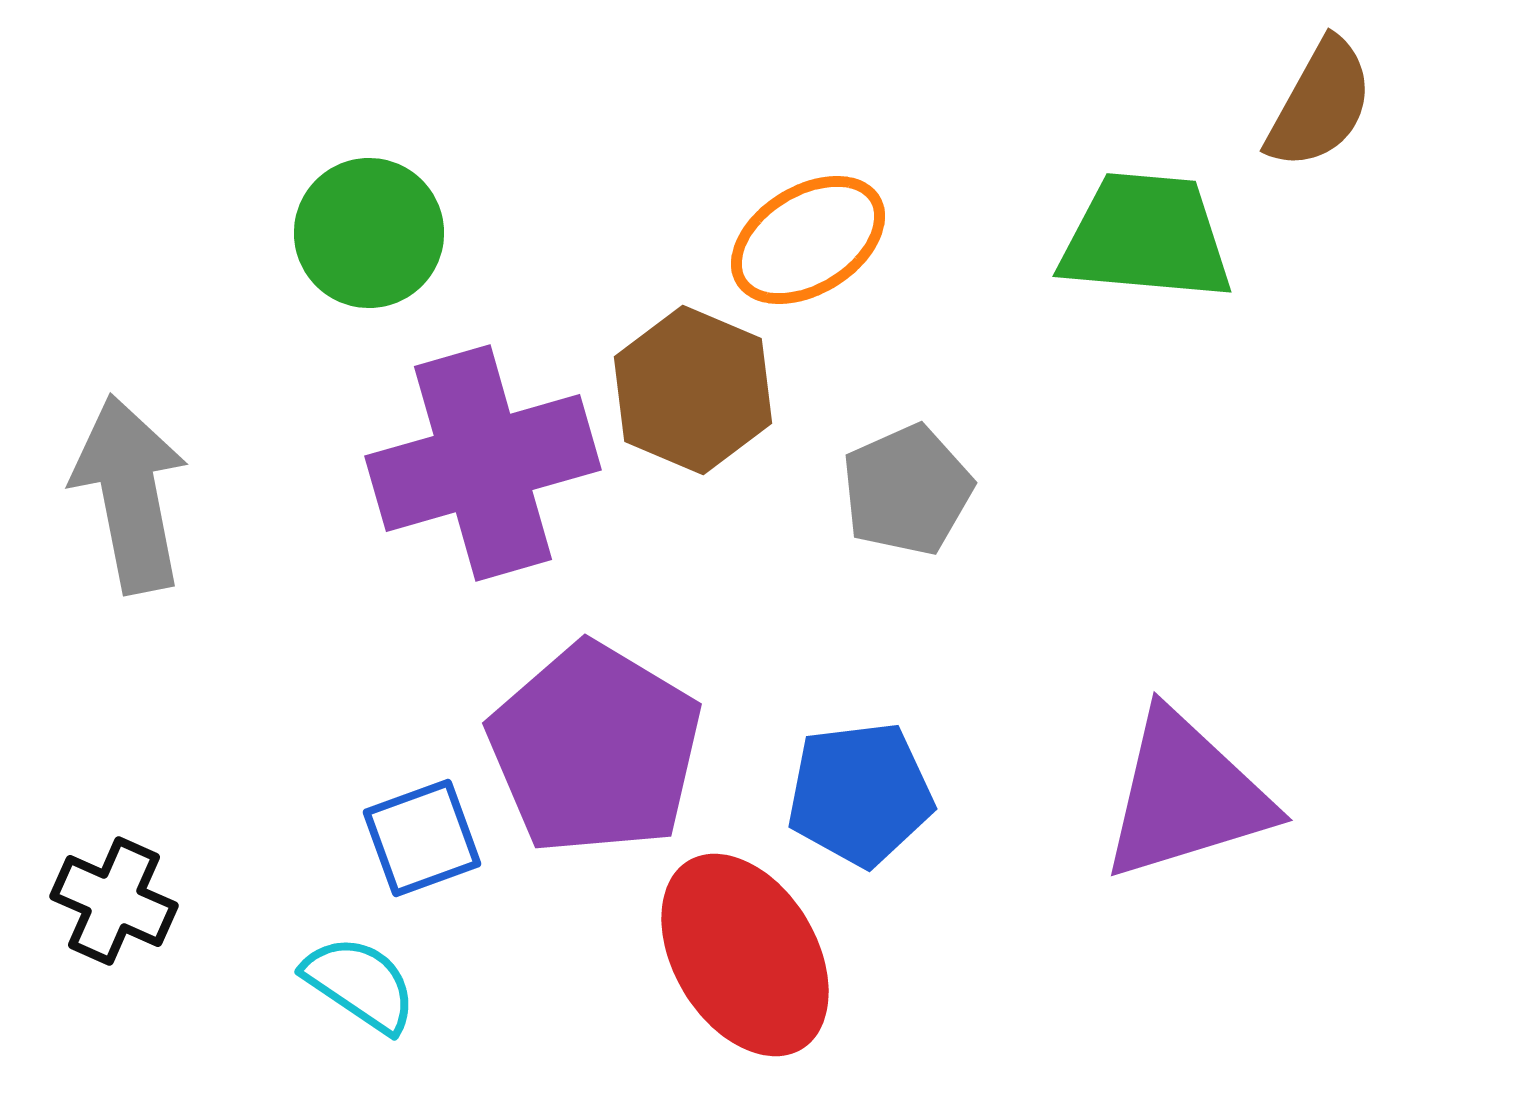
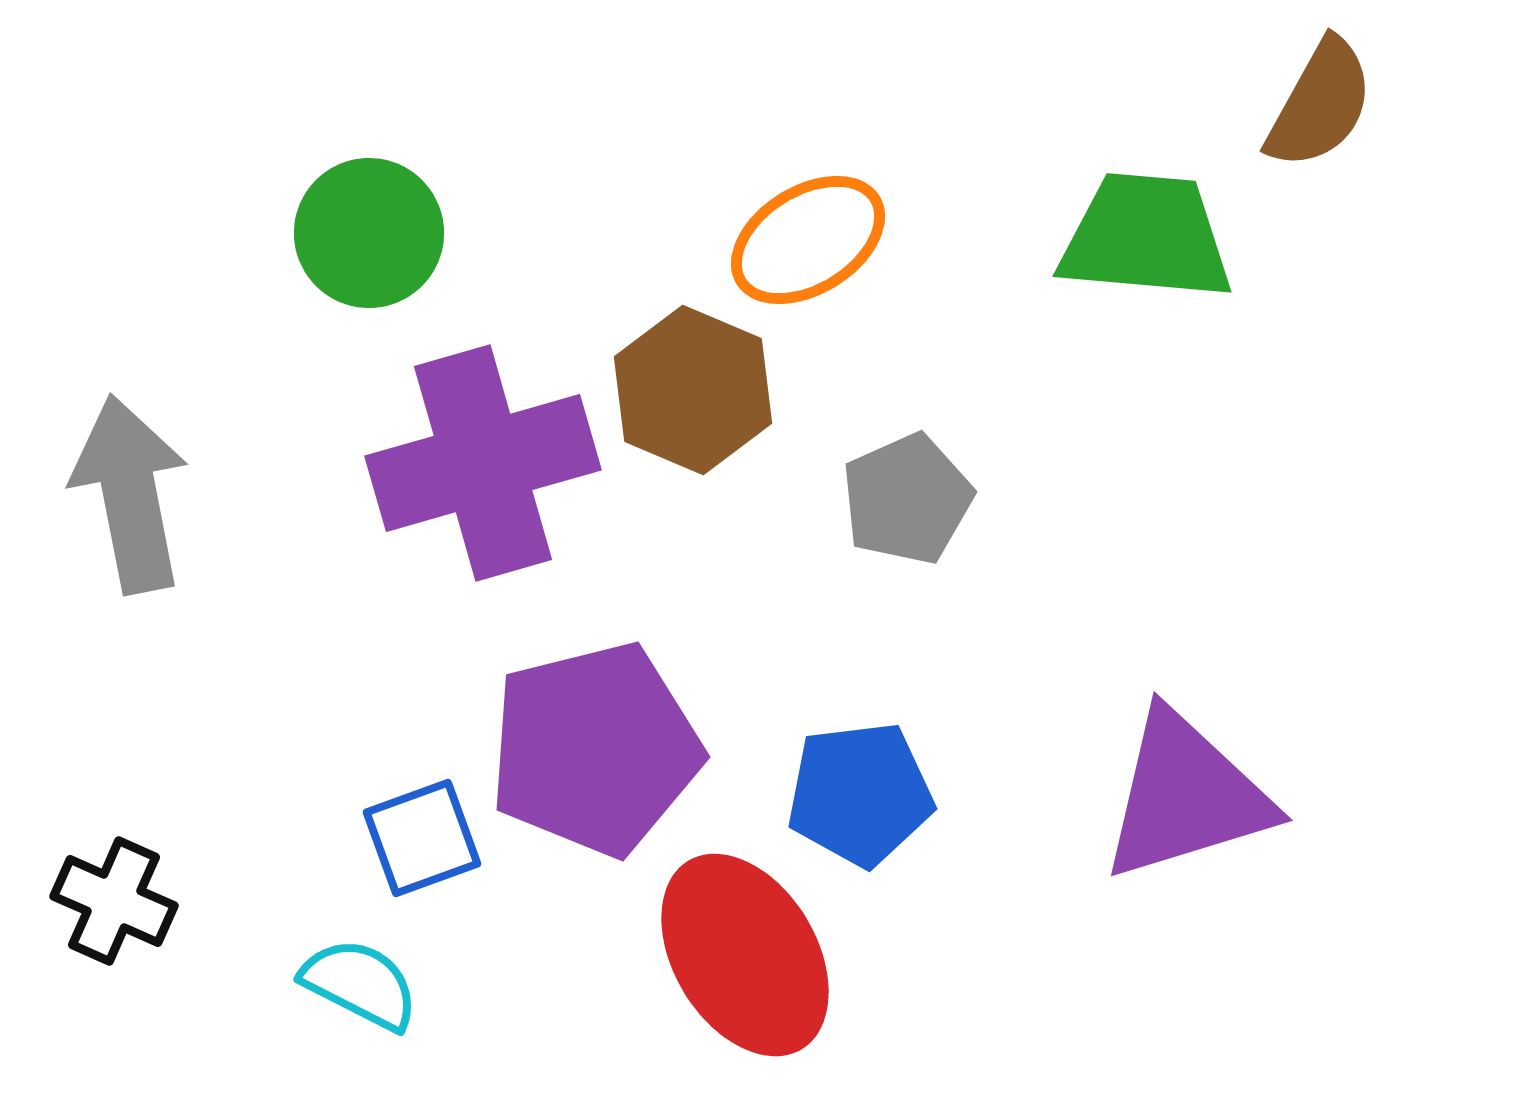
gray pentagon: moved 9 px down
purple pentagon: rotated 27 degrees clockwise
cyan semicircle: rotated 7 degrees counterclockwise
